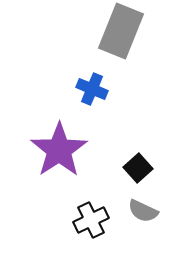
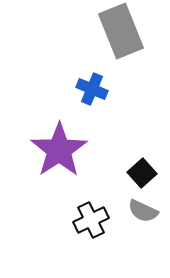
gray rectangle: rotated 44 degrees counterclockwise
black square: moved 4 px right, 5 px down
